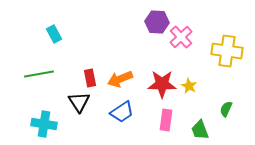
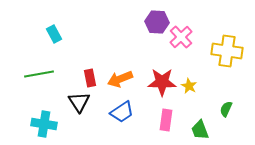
red star: moved 2 px up
